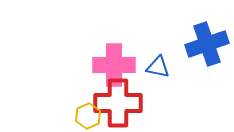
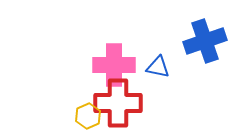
blue cross: moved 2 px left, 3 px up
